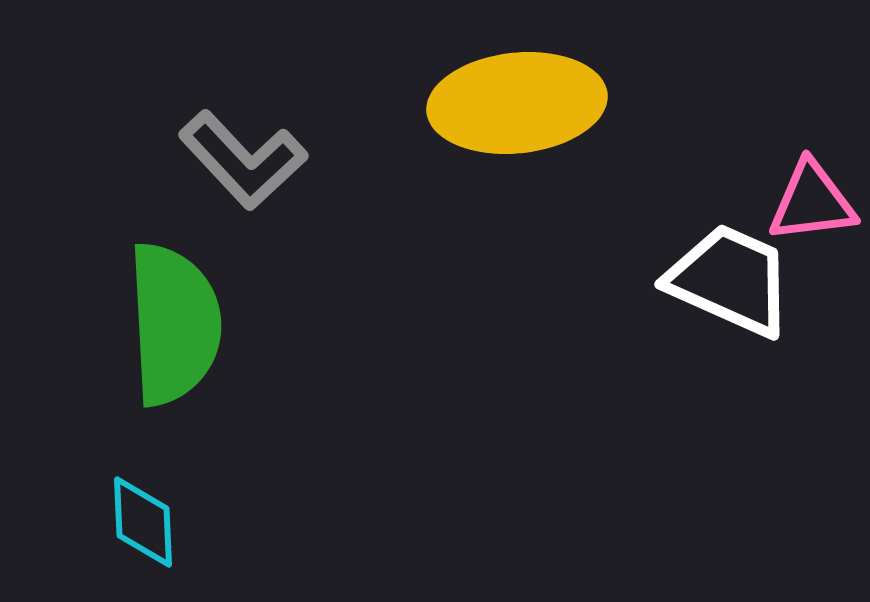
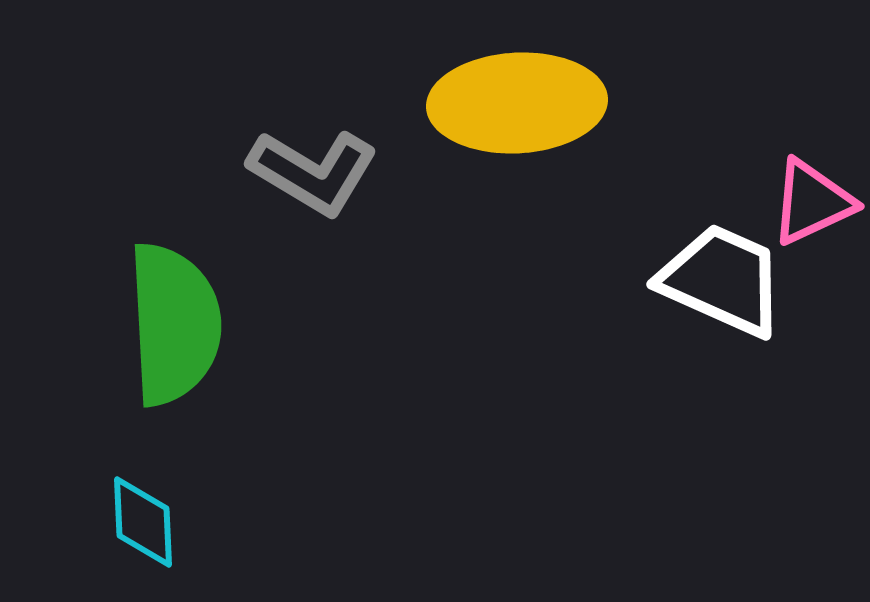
yellow ellipse: rotated 3 degrees clockwise
gray L-shape: moved 70 px right, 12 px down; rotated 16 degrees counterclockwise
pink triangle: rotated 18 degrees counterclockwise
white trapezoid: moved 8 px left
